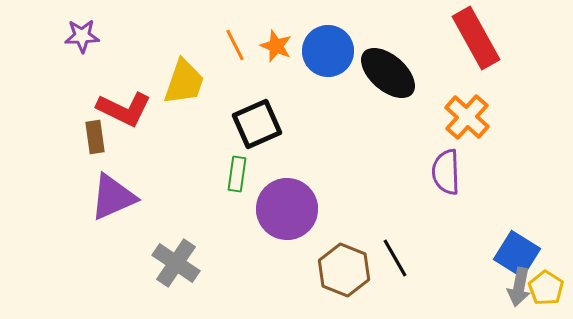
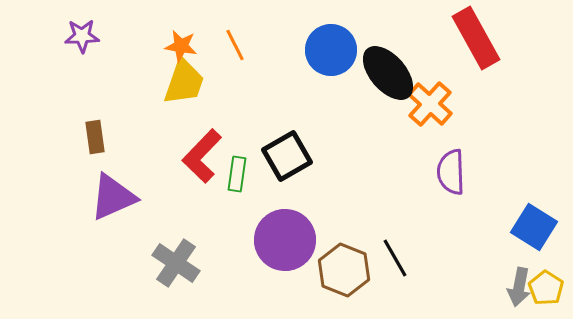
orange star: moved 95 px left; rotated 12 degrees counterclockwise
blue circle: moved 3 px right, 1 px up
black ellipse: rotated 8 degrees clockwise
red L-shape: moved 78 px right, 47 px down; rotated 108 degrees clockwise
orange cross: moved 37 px left, 13 px up
black square: moved 30 px right, 32 px down; rotated 6 degrees counterclockwise
purple semicircle: moved 5 px right
purple circle: moved 2 px left, 31 px down
blue square: moved 17 px right, 27 px up
